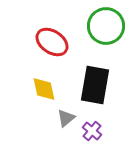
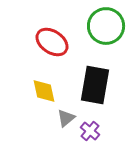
yellow diamond: moved 2 px down
purple cross: moved 2 px left
